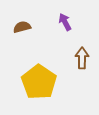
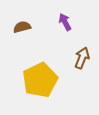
brown arrow: rotated 20 degrees clockwise
yellow pentagon: moved 1 px right, 2 px up; rotated 12 degrees clockwise
